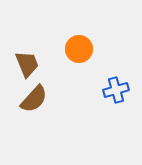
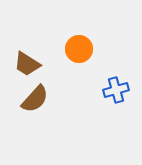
brown trapezoid: rotated 144 degrees clockwise
brown semicircle: moved 1 px right
